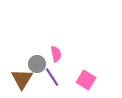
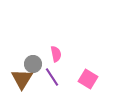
gray circle: moved 4 px left
pink square: moved 2 px right, 1 px up
